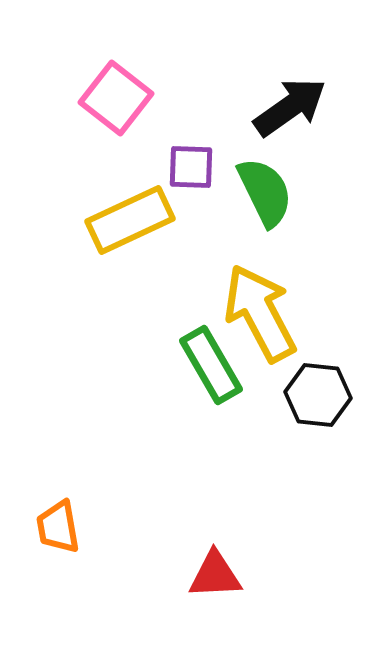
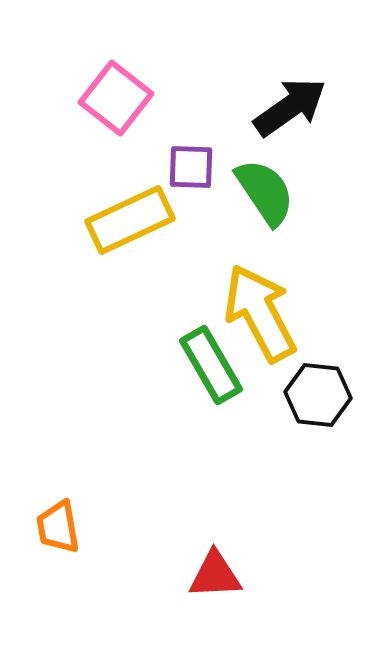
green semicircle: rotated 8 degrees counterclockwise
